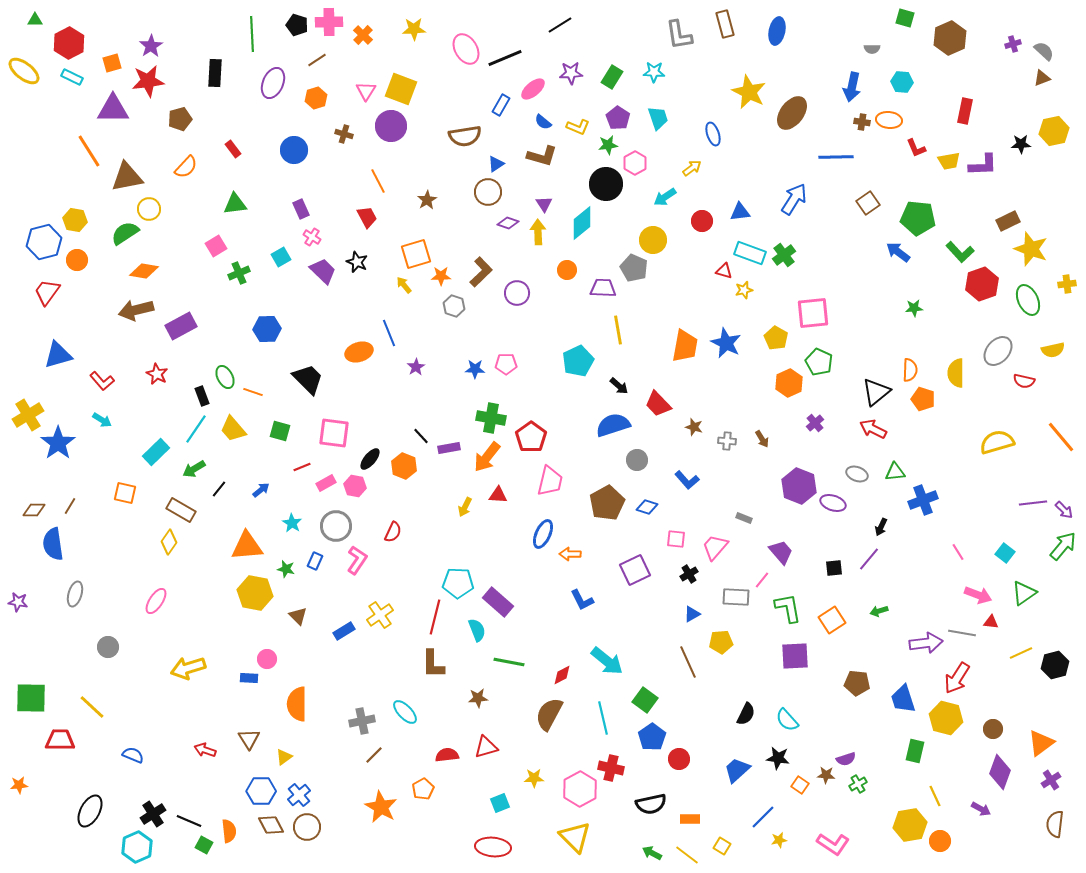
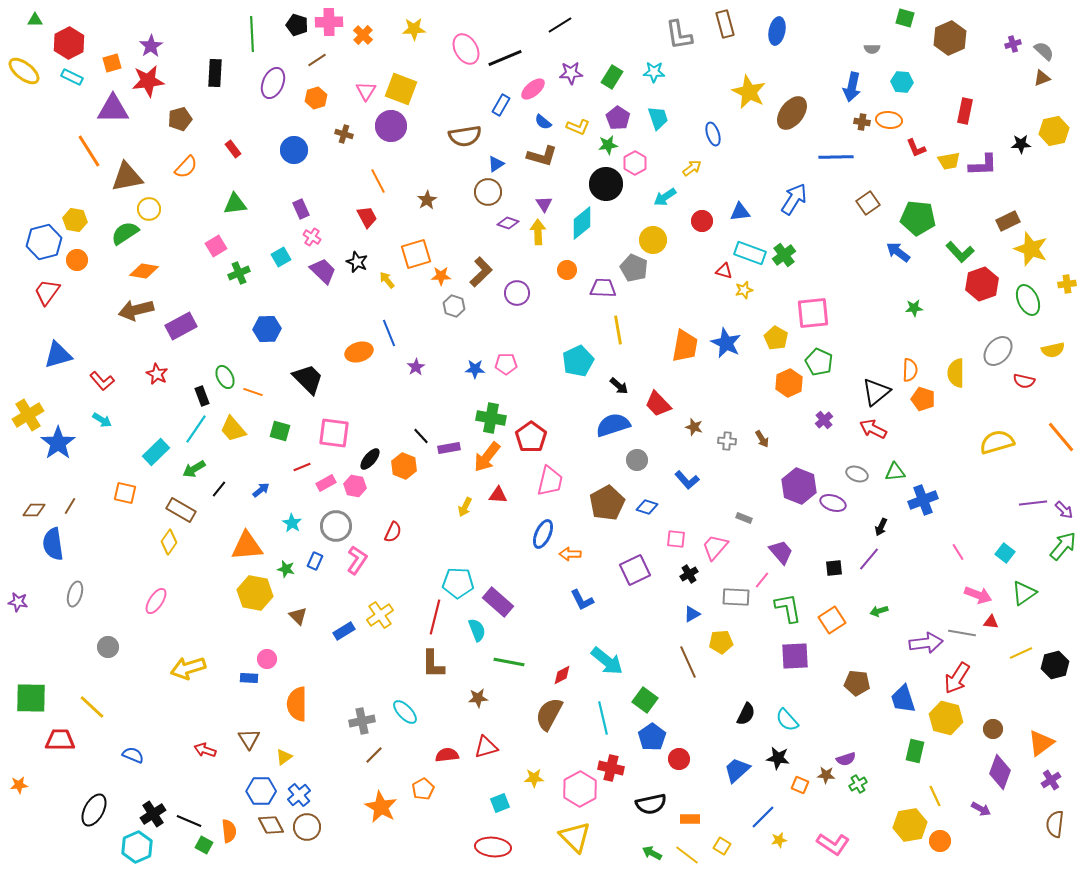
yellow arrow at (404, 285): moved 17 px left, 5 px up
purple cross at (815, 423): moved 9 px right, 3 px up
orange square at (800, 785): rotated 12 degrees counterclockwise
black ellipse at (90, 811): moved 4 px right, 1 px up
